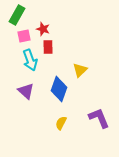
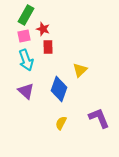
green rectangle: moved 9 px right
cyan arrow: moved 4 px left
